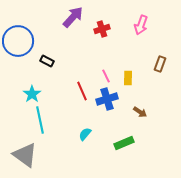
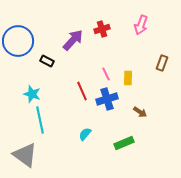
purple arrow: moved 23 px down
brown rectangle: moved 2 px right, 1 px up
pink line: moved 2 px up
cyan star: rotated 18 degrees counterclockwise
